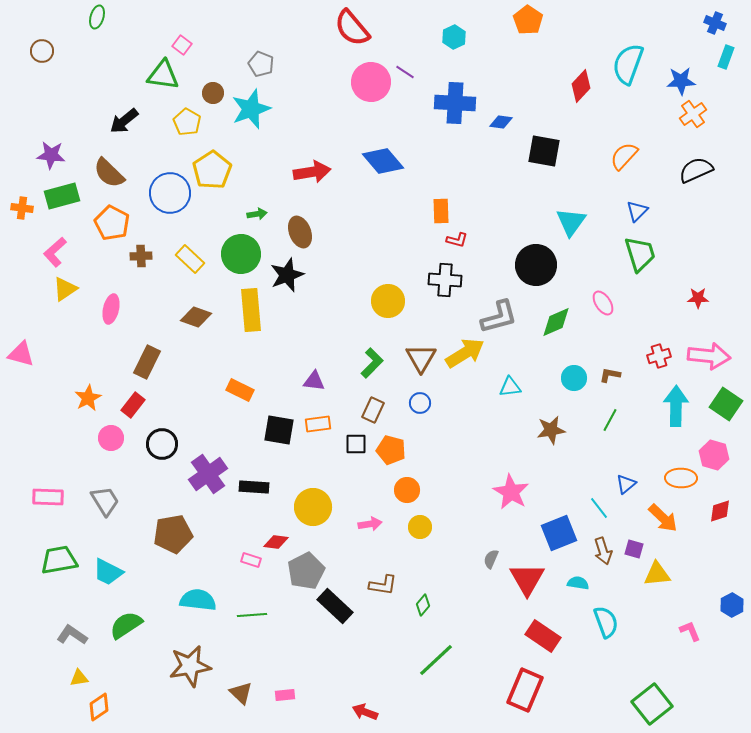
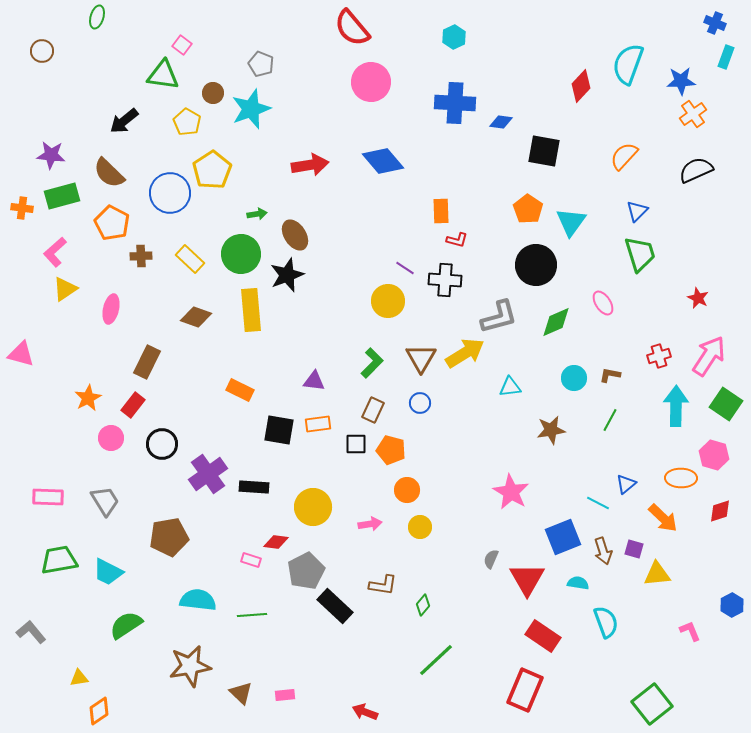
orange pentagon at (528, 20): moved 189 px down
purple line at (405, 72): moved 196 px down
red arrow at (312, 172): moved 2 px left, 7 px up
brown ellipse at (300, 232): moved 5 px left, 3 px down; rotated 12 degrees counterclockwise
red star at (698, 298): rotated 25 degrees clockwise
pink arrow at (709, 356): rotated 63 degrees counterclockwise
cyan line at (599, 508): moved 1 px left, 5 px up; rotated 25 degrees counterclockwise
blue square at (559, 533): moved 4 px right, 4 px down
brown pentagon at (173, 534): moved 4 px left, 3 px down
gray L-shape at (72, 635): moved 41 px left, 3 px up; rotated 16 degrees clockwise
orange diamond at (99, 707): moved 4 px down
